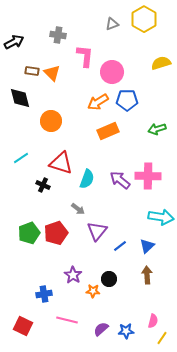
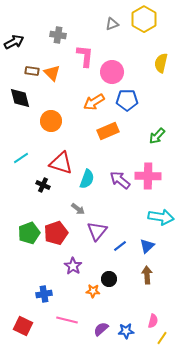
yellow semicircle: rotated 60 degrees counterclockwise
orange arrow: moved 4 px left
green arrow: moved 7 px down; rotated 30 degrees counterclockwise
purple star: moved 9 px up
